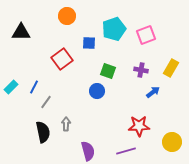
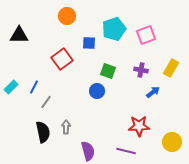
black triangle: moved 2 px left, 3 px down
gray arrow: moved 3 px down
purple line: rotated 30 degrees clockwise
